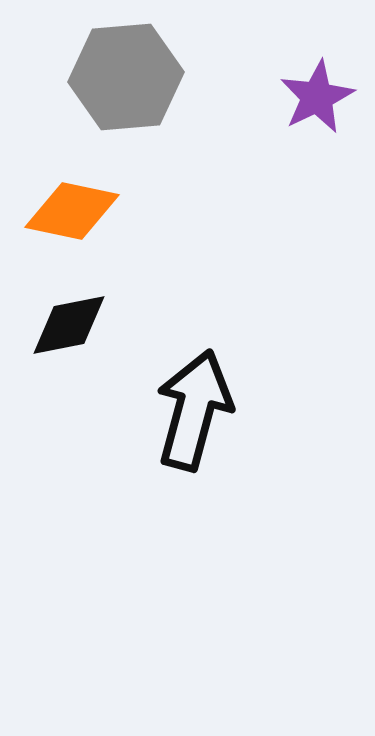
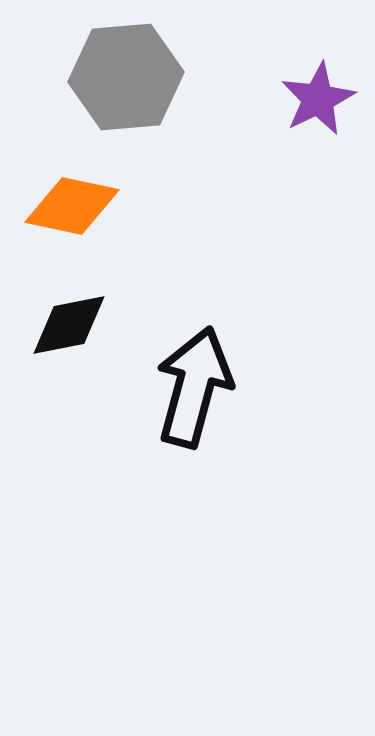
purple star: moved 1 px right, 2 px down
orange diamond: moved 5 px up
black arrow: moved 23 px up
